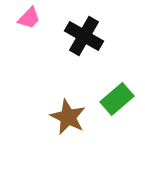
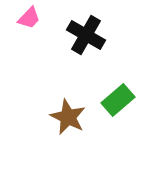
black cross: moved 2 px right, 1 px up
green rectangle: moved 1 px right, 1 px down
